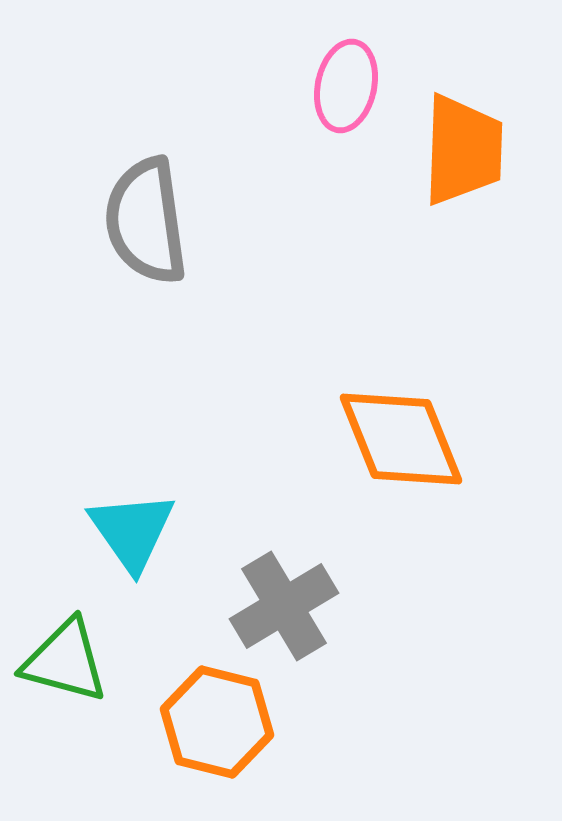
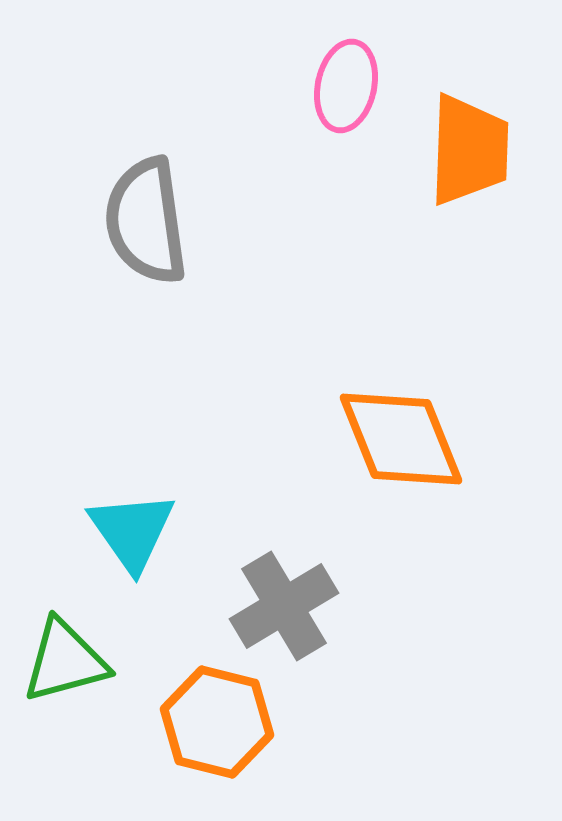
orange trapezoid: moved 6 px right
green triangle: rotated 30 degrees counterclockwise
